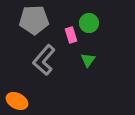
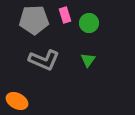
pink rectangle: moved 6 px left, 20 px up
gray L-shape: rotated 108 degrees counterclockwise
